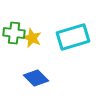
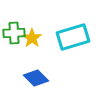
green cross: rotated 10 degrees counterclockwise
yellow star: rotated 12 degrees clockwise
